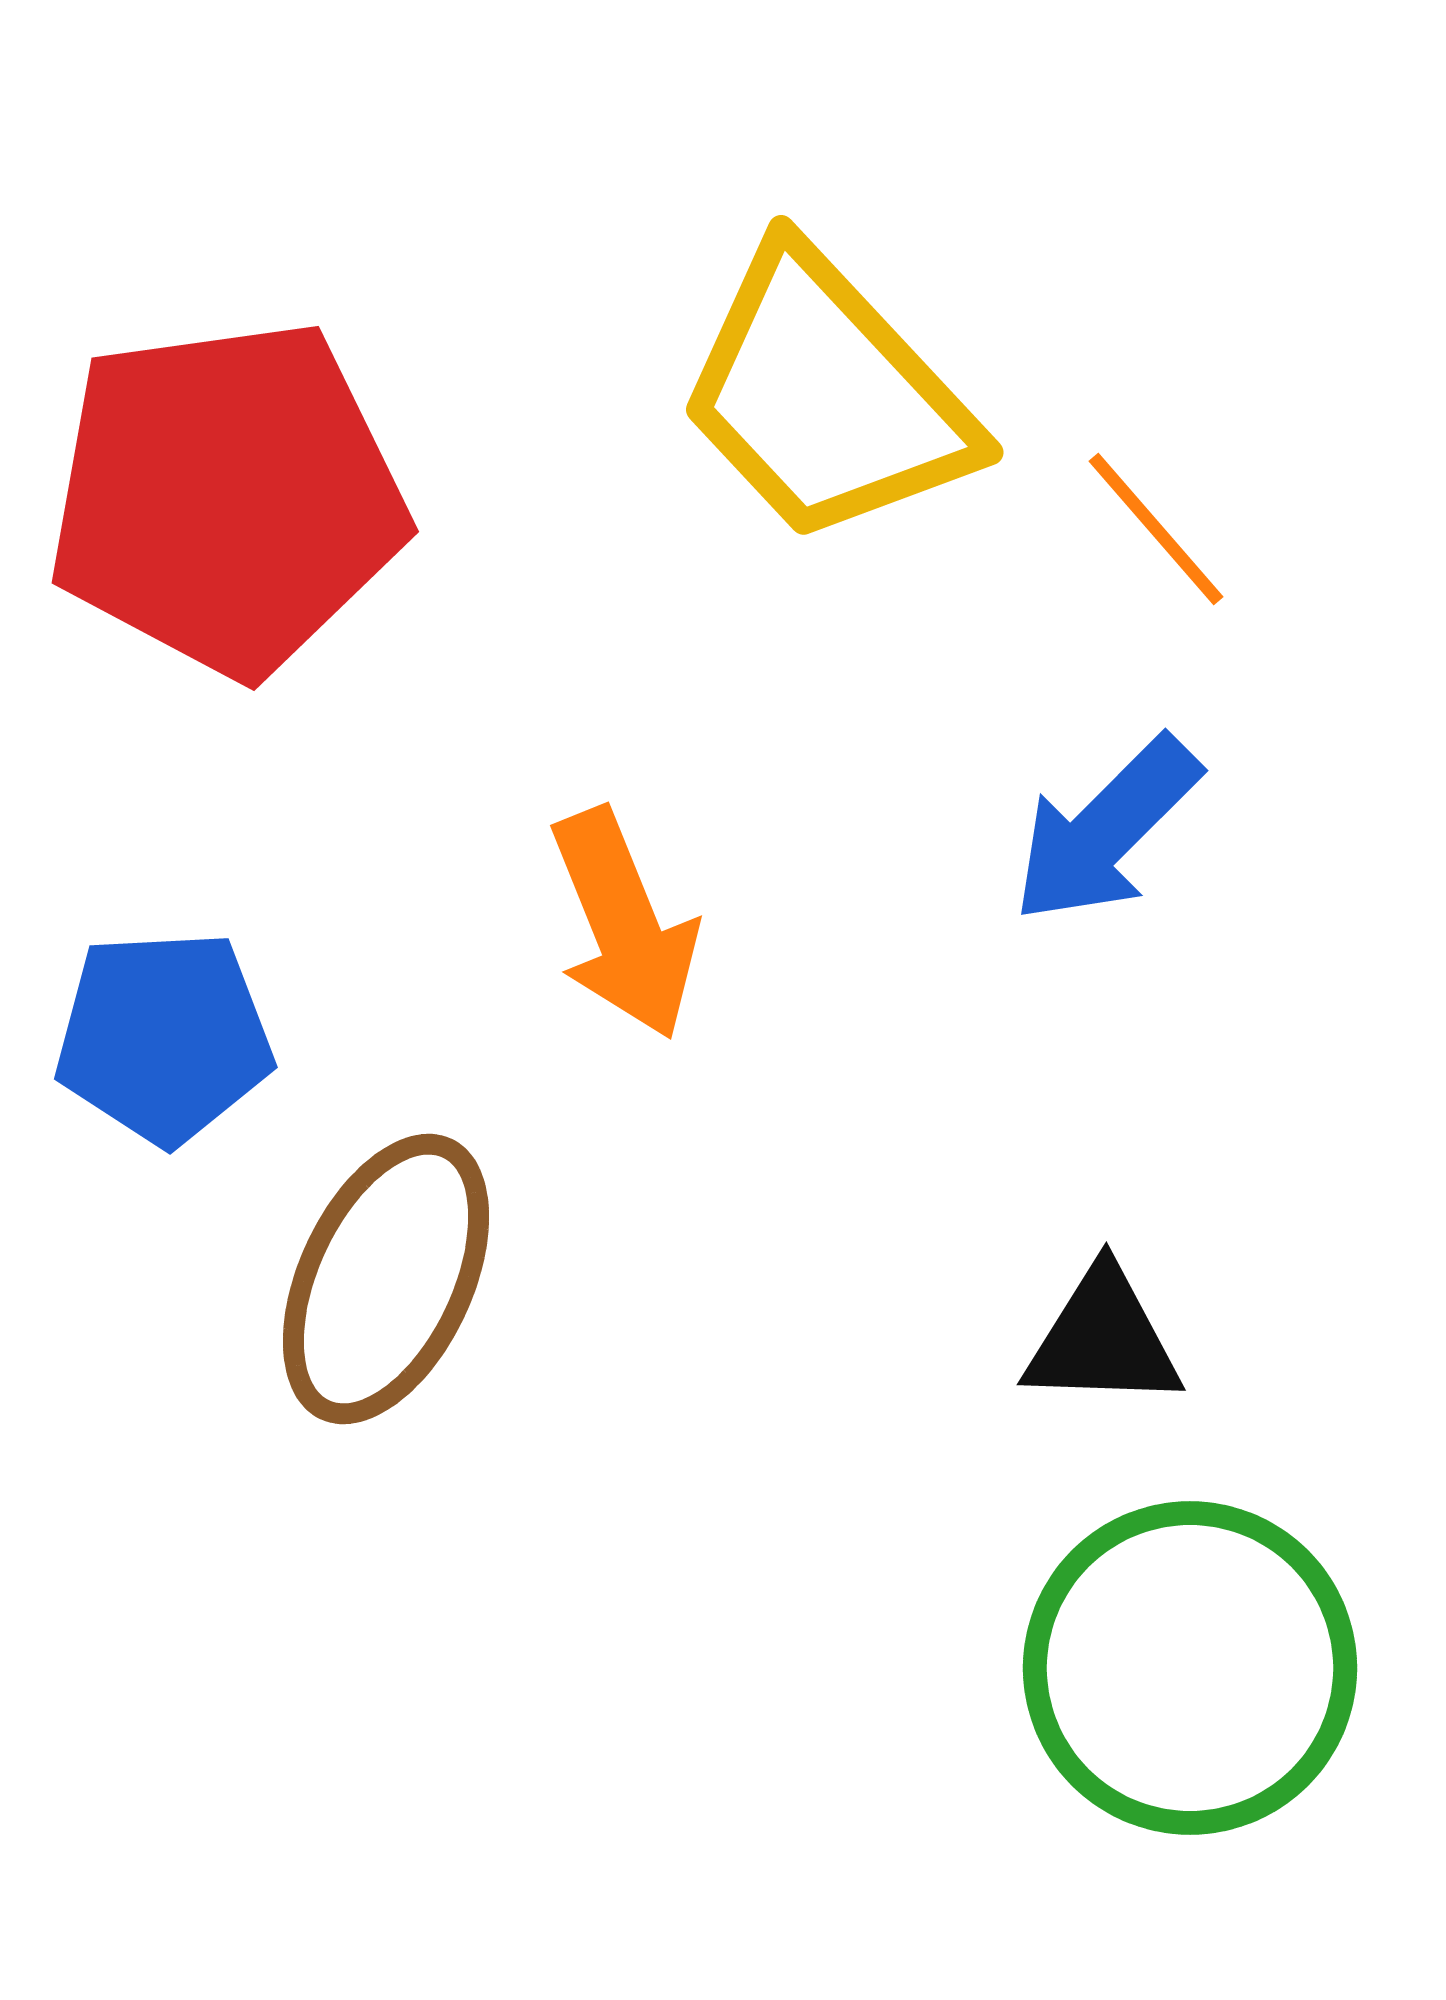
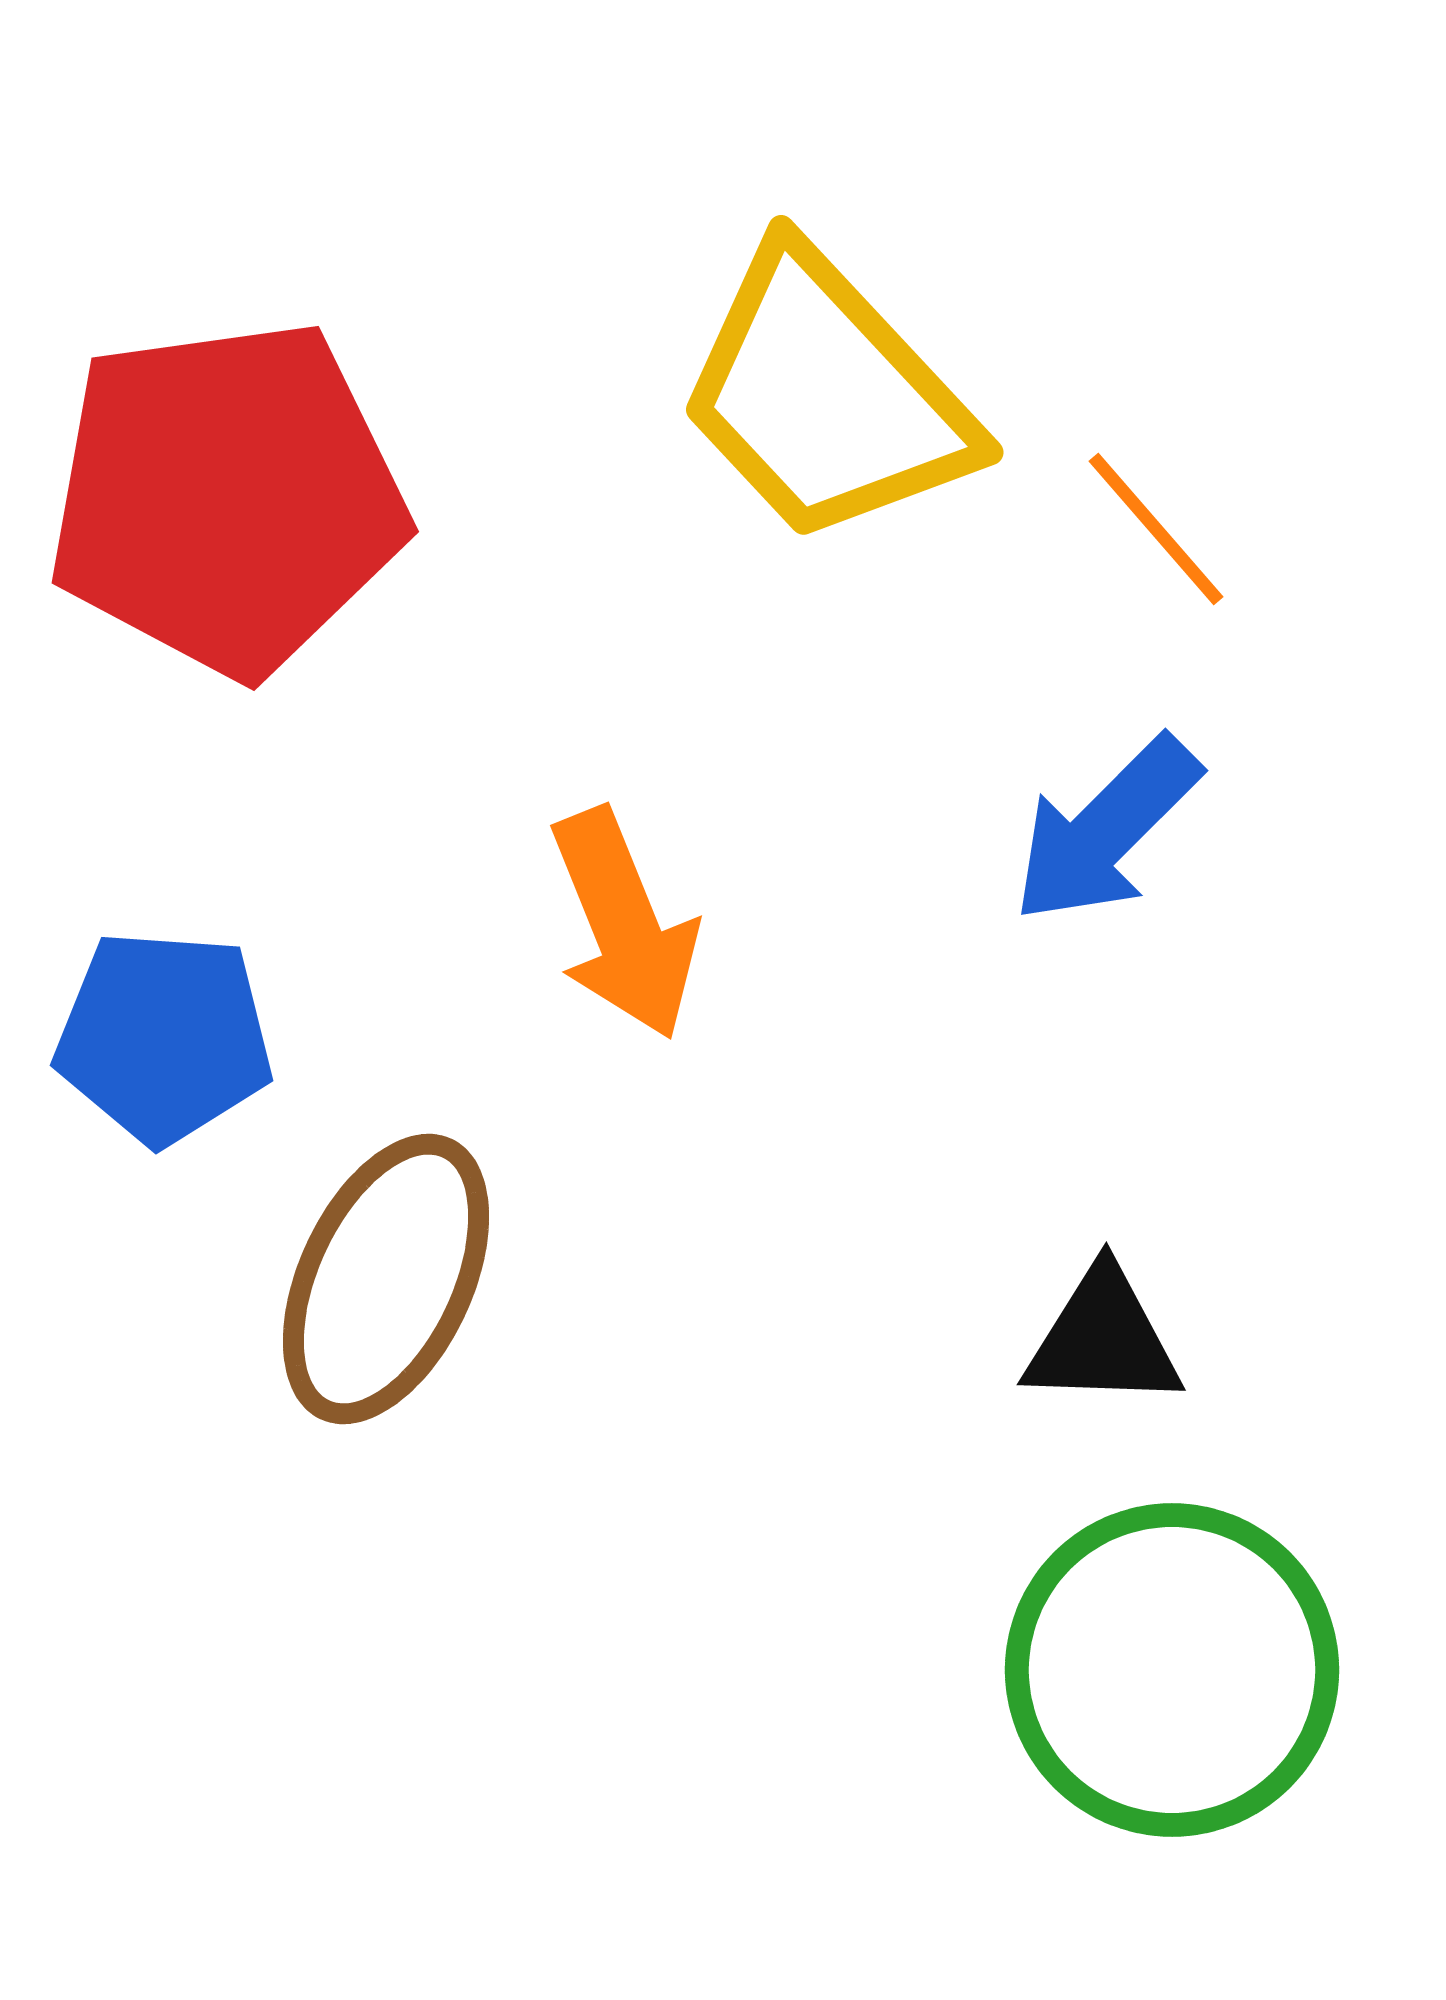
blue pentagon: rotated 7 degrees clockwise
green circle: moved 18 px left, 2 px down
